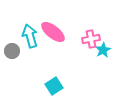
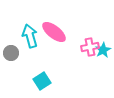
pink ellipse: moved 1 px right
pink cross: moved 1 px left, 8 px down
gray circle: moved 1 px left, 2 px down
cyan square: moved 12 px left, 5 px up
